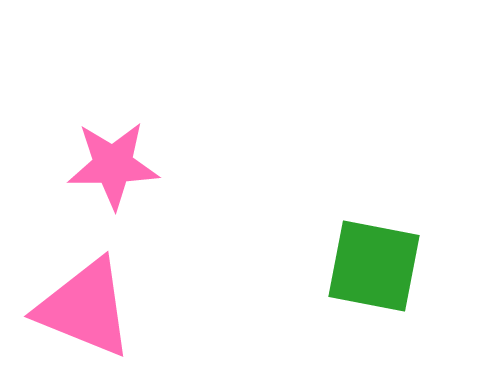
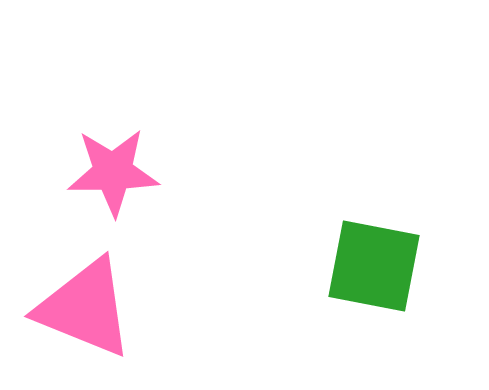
pink star: moved 7 px down
